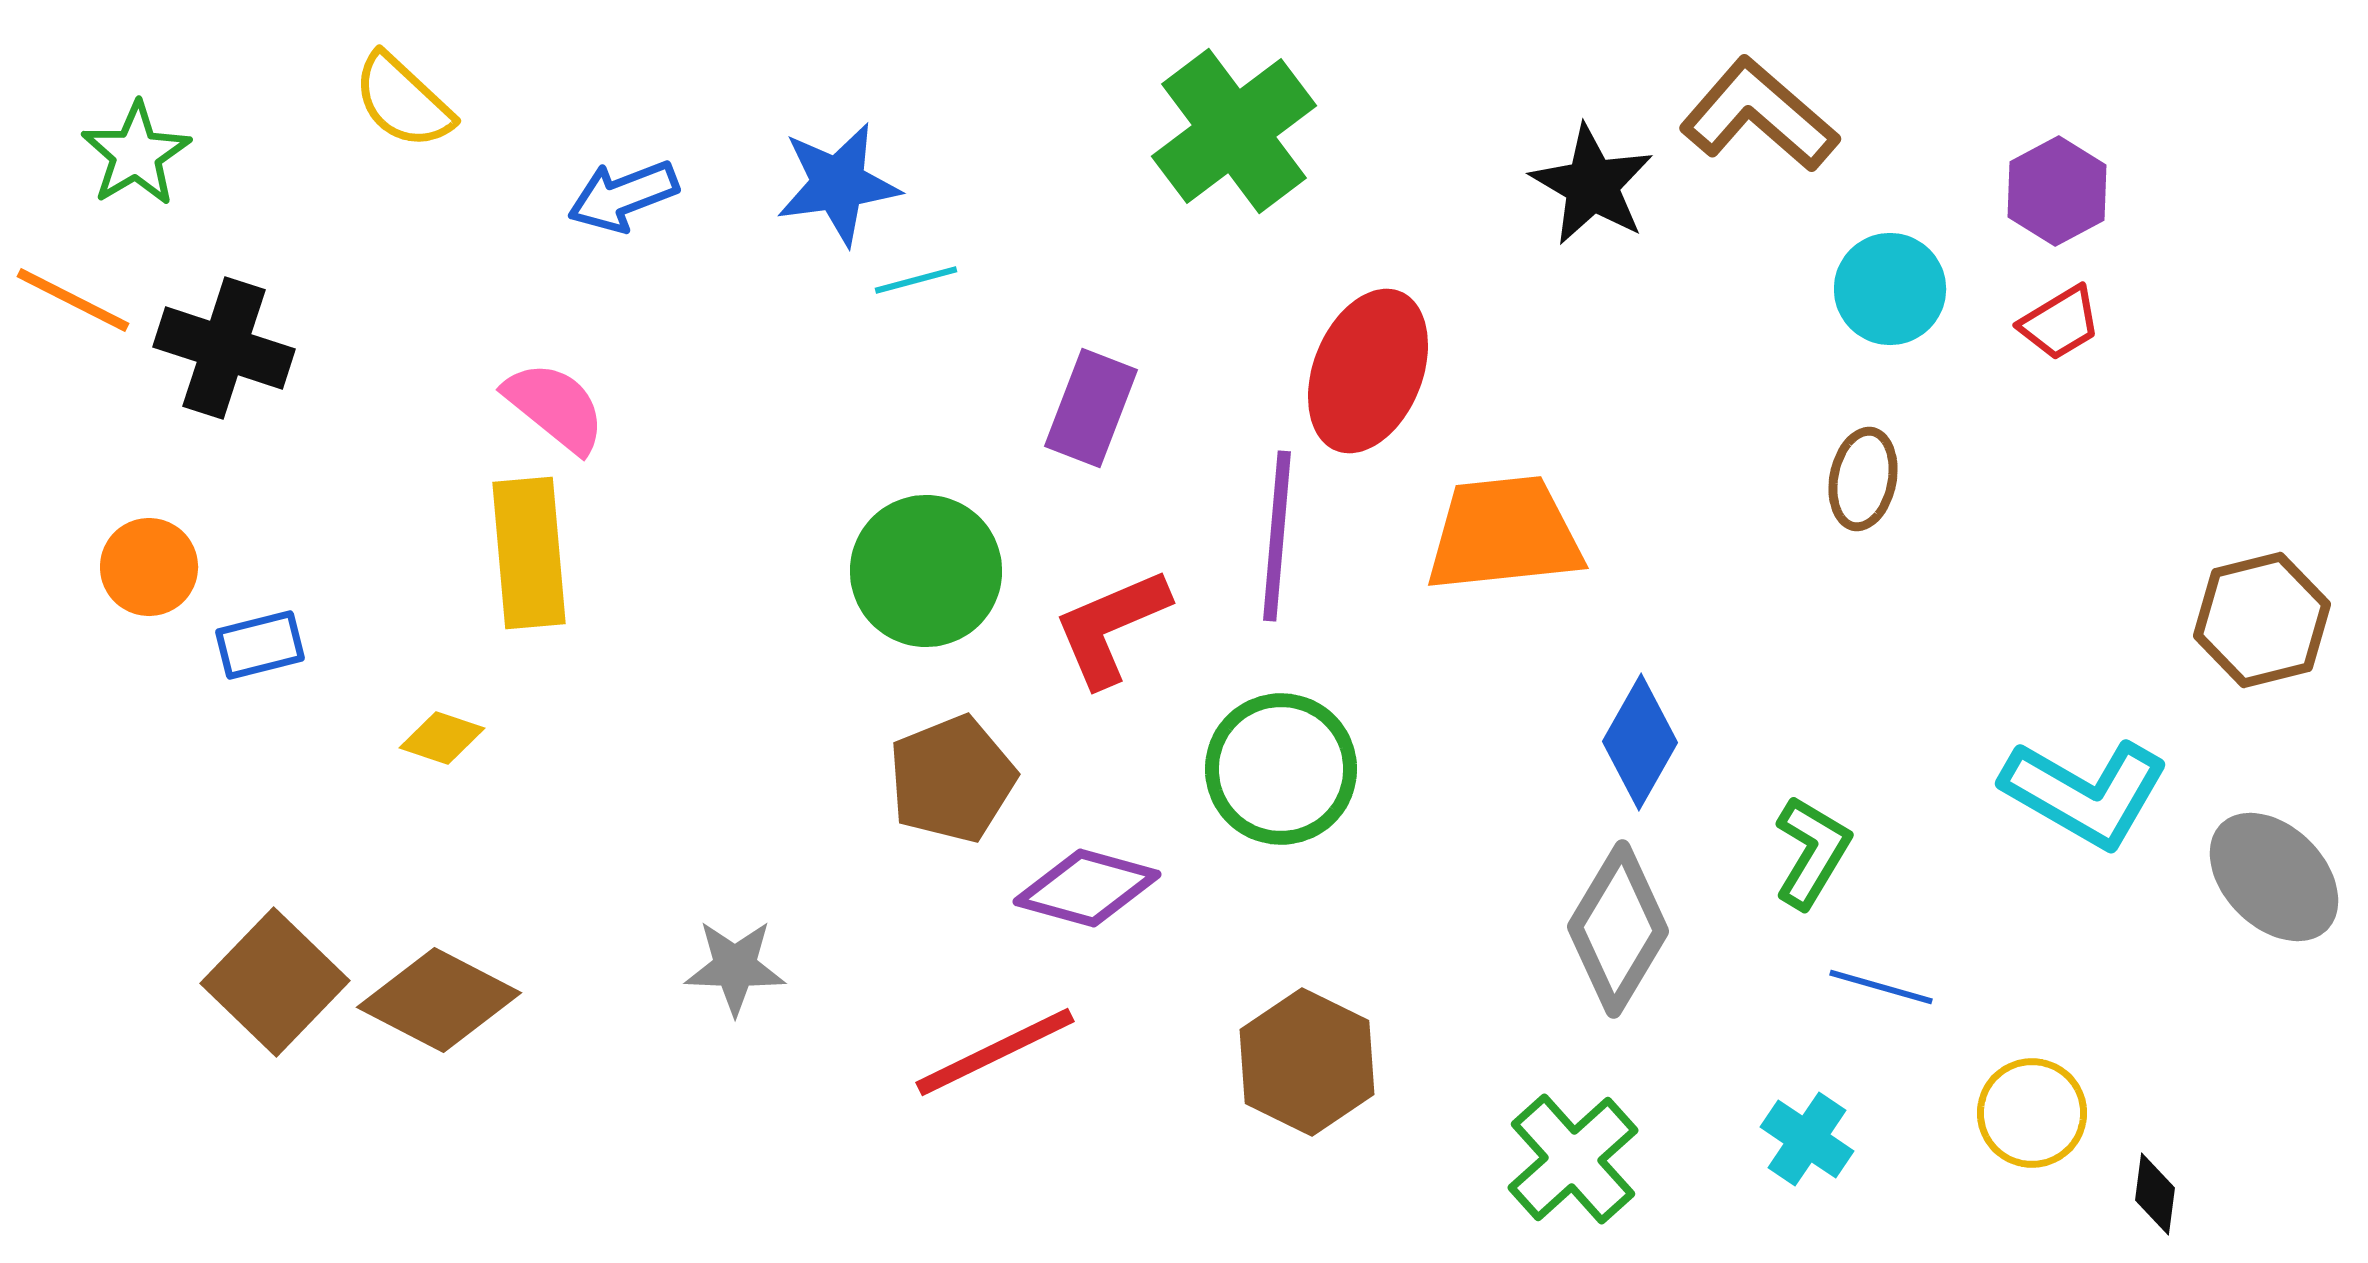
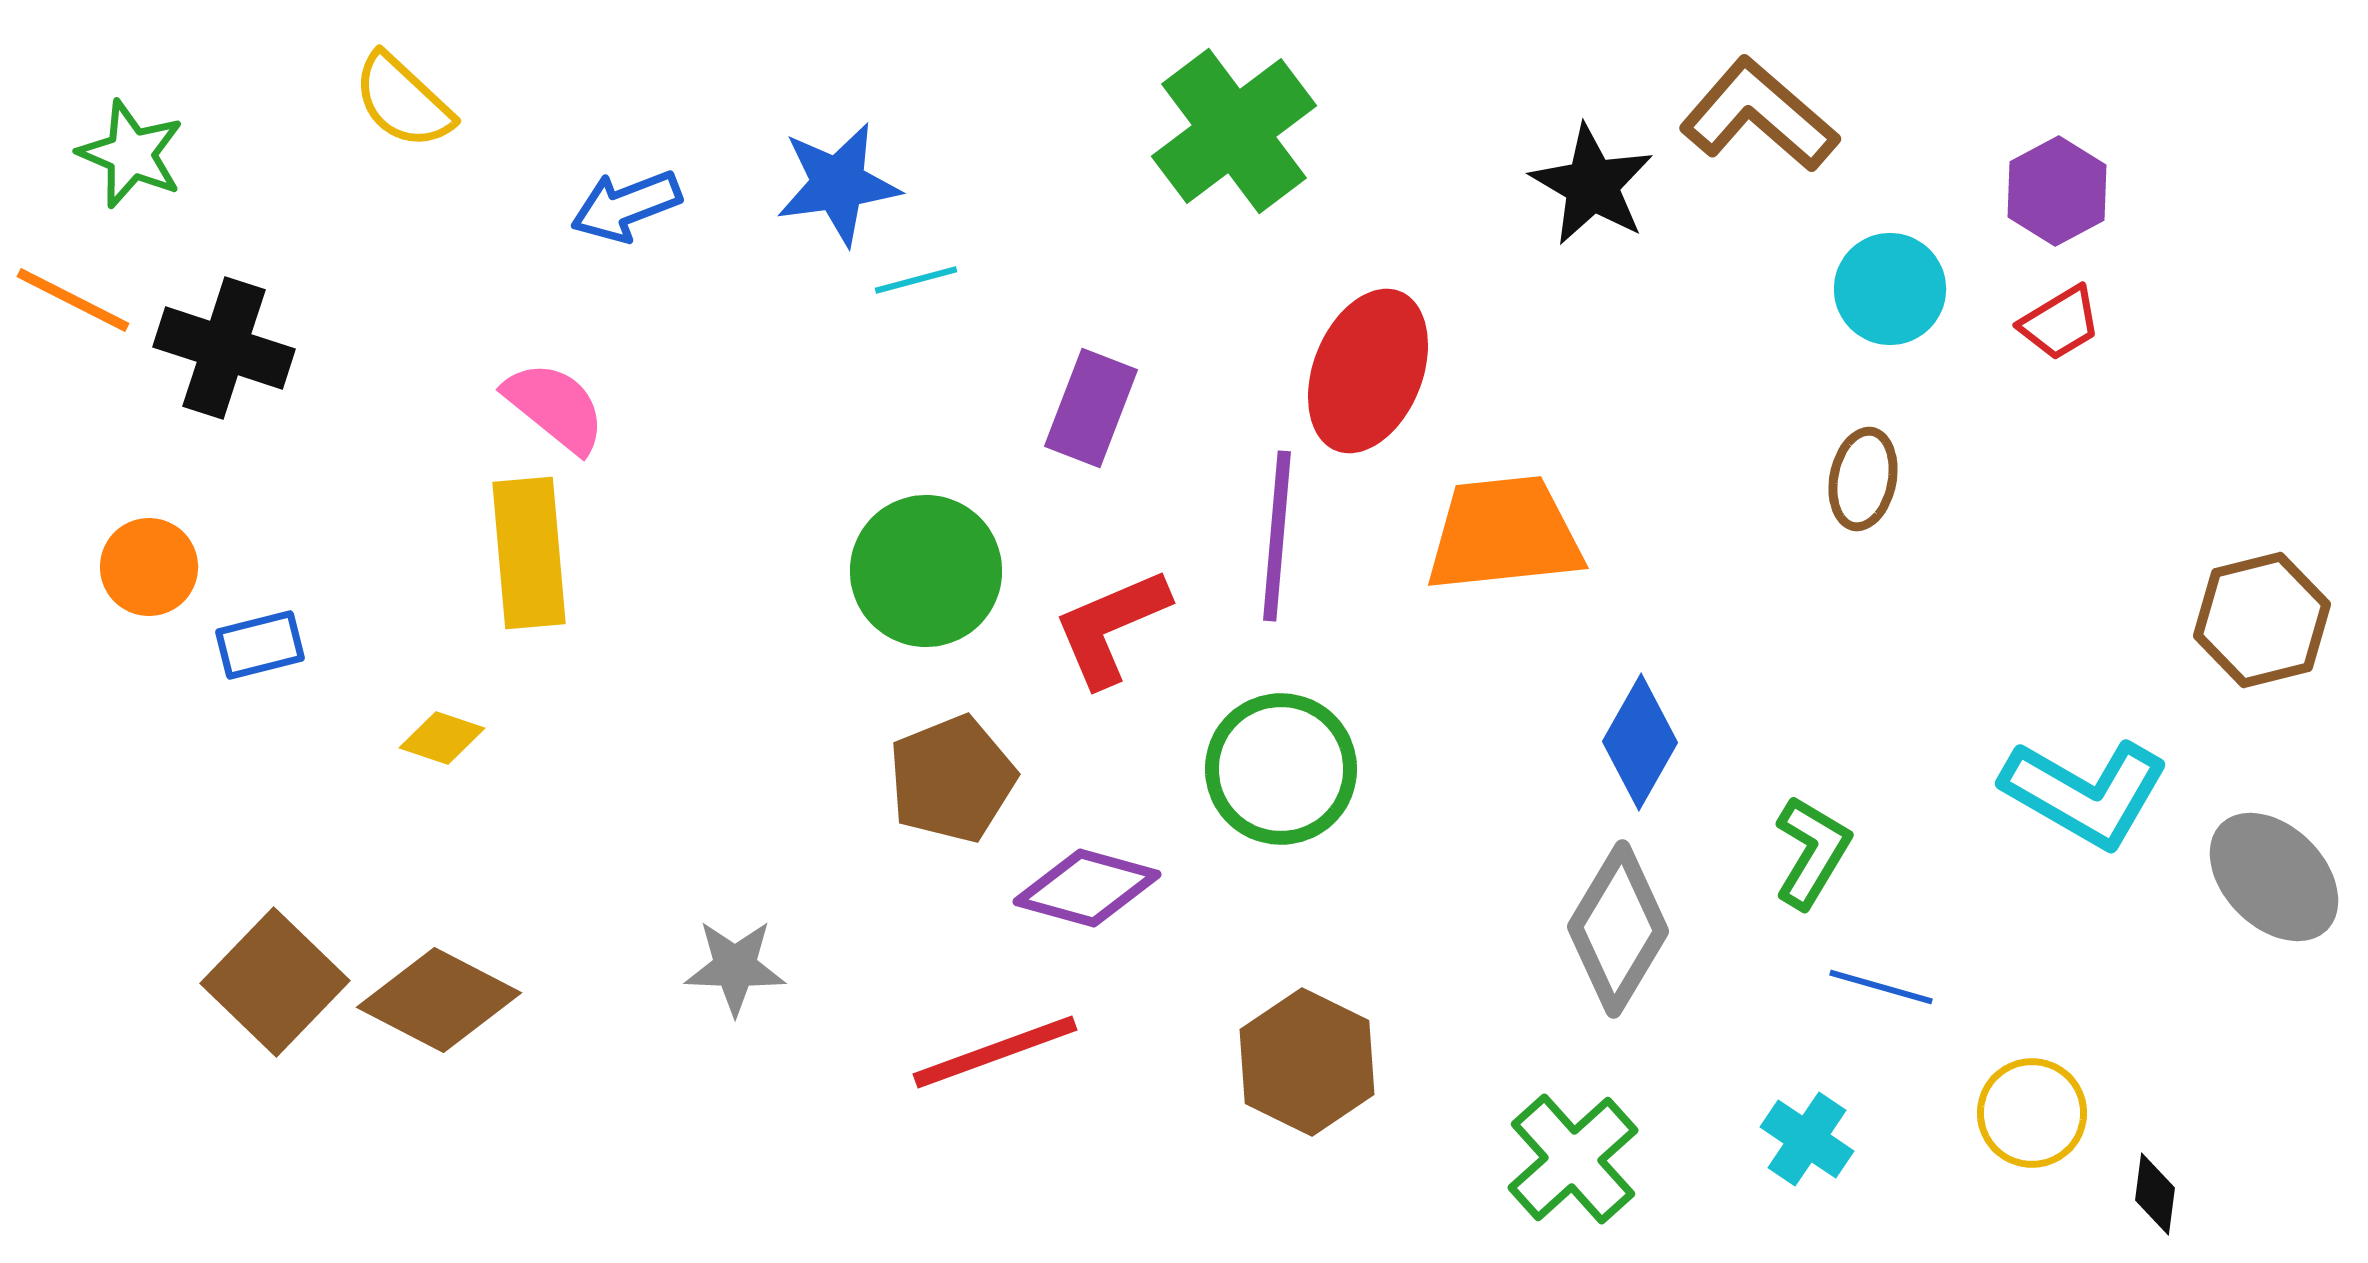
green star at (136, 154): moved 5 px left; rotated 18 degrees counterclockwise
blue arrow at (623, 196): moved 3 px right, 10 px down
red line at (995, 1052): rotated 6 degrees clockwise
